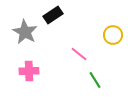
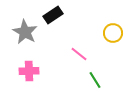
yellow circle: moved 2 px up
